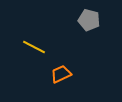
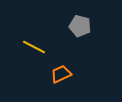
gray pentagon: moved 9 px left, 6 px down
